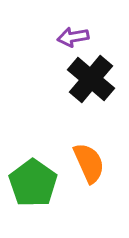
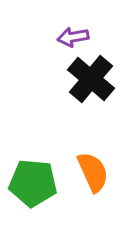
orange semicircle: moved 4 px right, 9 px down
green pentagon: rotated 30 degrees counterclockwise
